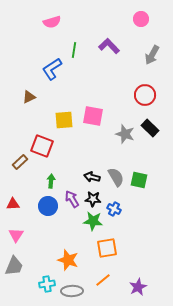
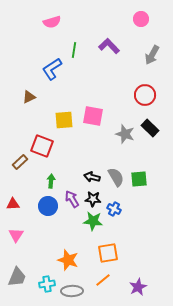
green square: moved 1 px up; rotated 18 degrees counterclockwise
orange square: moved 1 px right, 5 px down
gray trapezoid: moved 3 px right, 11 px down
